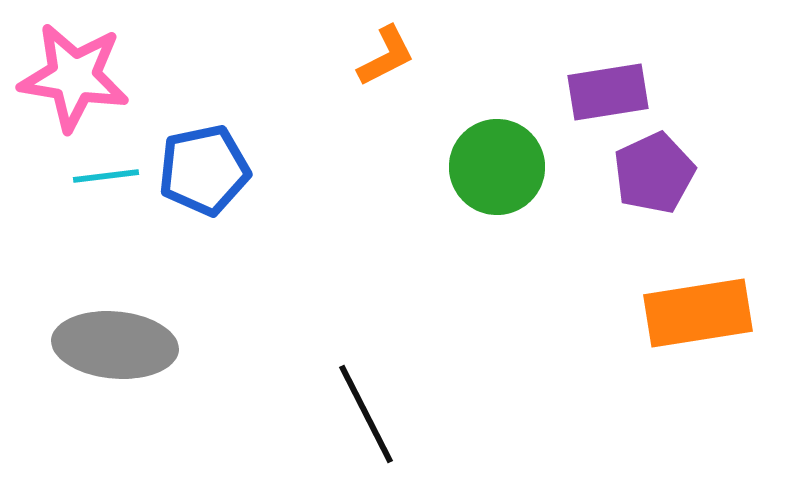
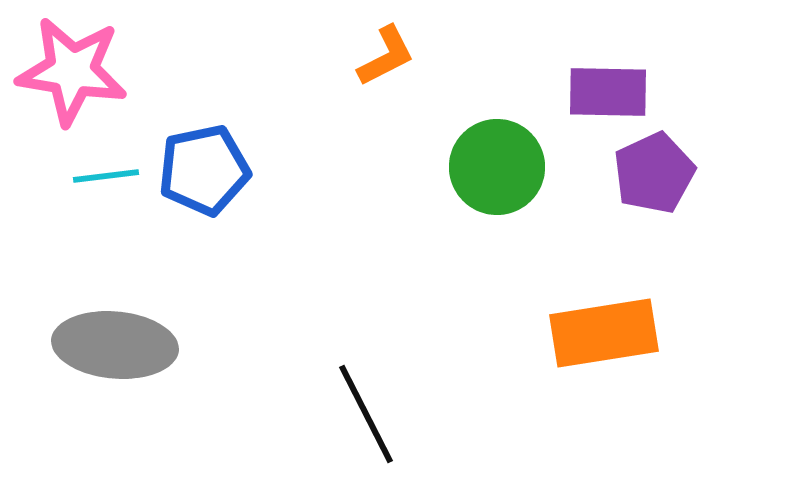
pink star: moved 2 px left, 6 px up
purple rectangle: rotated 10 degrees clockwise
orange rectangle: moved 94 px left, 20 px down
